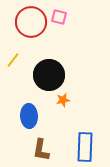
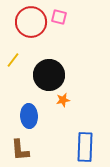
brown L-shape: moved 21 px left; rotated 15 degrees counterclockwise
